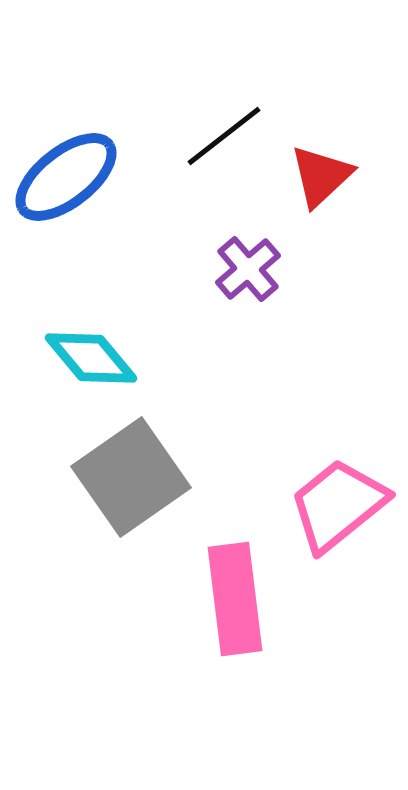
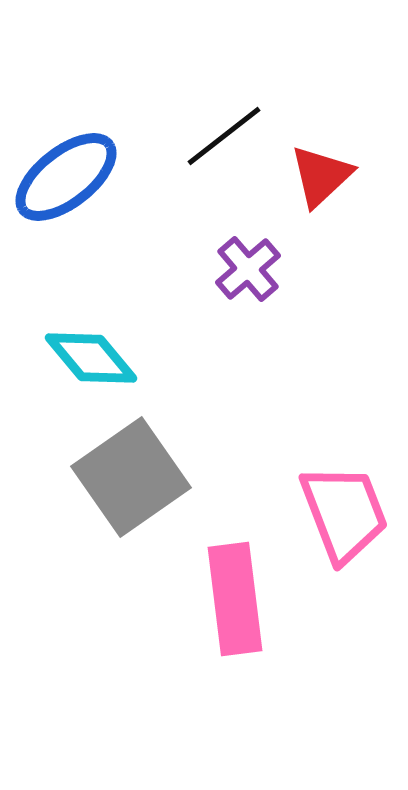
pink trapezoid: moved 6 px right, 8 px down; rotated 108 degrees clockwise
